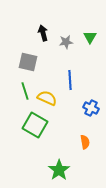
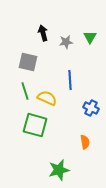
green square: rotated 15 degrees counterclockwise
green star: rotated 20 degrees clockwise
